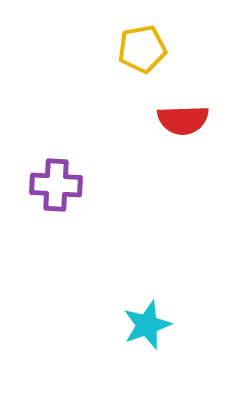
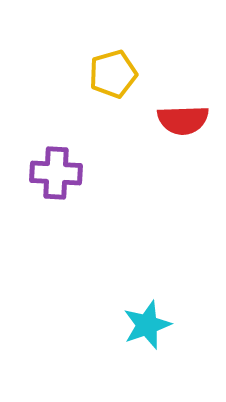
yellow pentagon: moved 29 px left, 25 px down; rotated 6 degrees counterclockwise
purple cross: moved 12 px up
